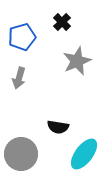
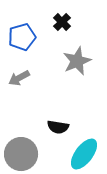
gray arrow: rotated 45 degrees clockwise
